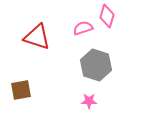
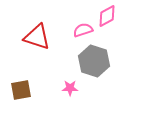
pink diamond: rotated 45 degrees clockwise
pink semicircle: moved 2 px down
gray hexagon: moved 2 px left, 4 px up
pink star: moved 19 px left, 13 px up
